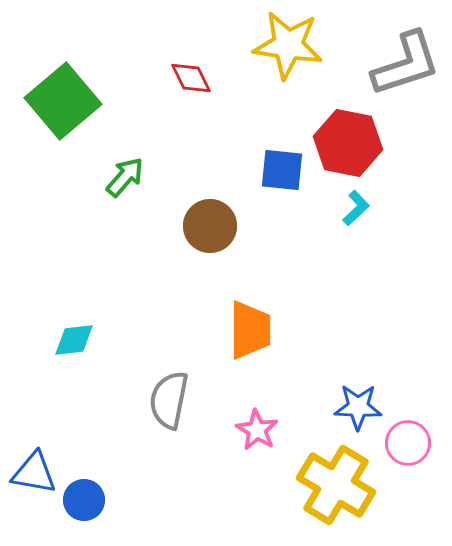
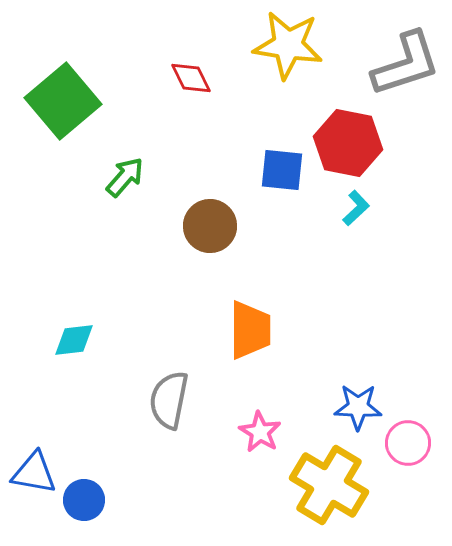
pink star: moved 3 px right, 2 px down
yellow cross: moved 7 px left
